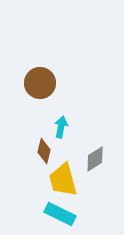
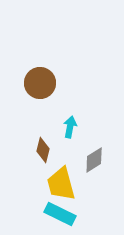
cyan arrow: moved 9 px right
brown diamond: moved 1 px left, 1 px up
gray diamond: moved 1 px left, 1 px down
yellow trapezoid: moved 2 px left, 4 px down
